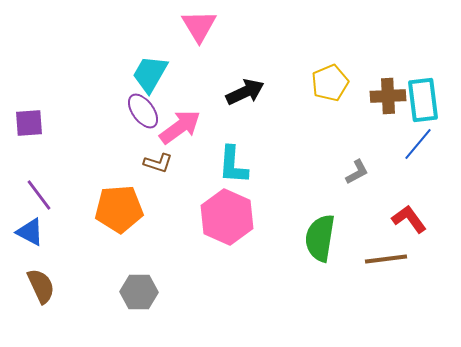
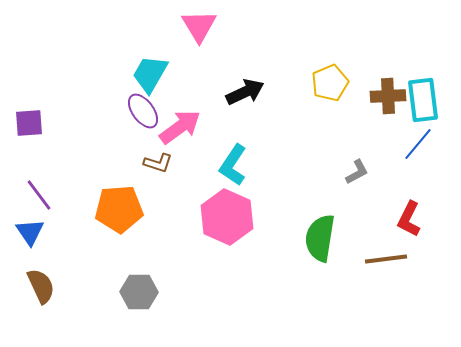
cyan L-shape: rotated 30 degrees clockwise
red L-shape: rotated 117 degrees counterclockwise
blue triangle: rotated 28 degrees clockwise
